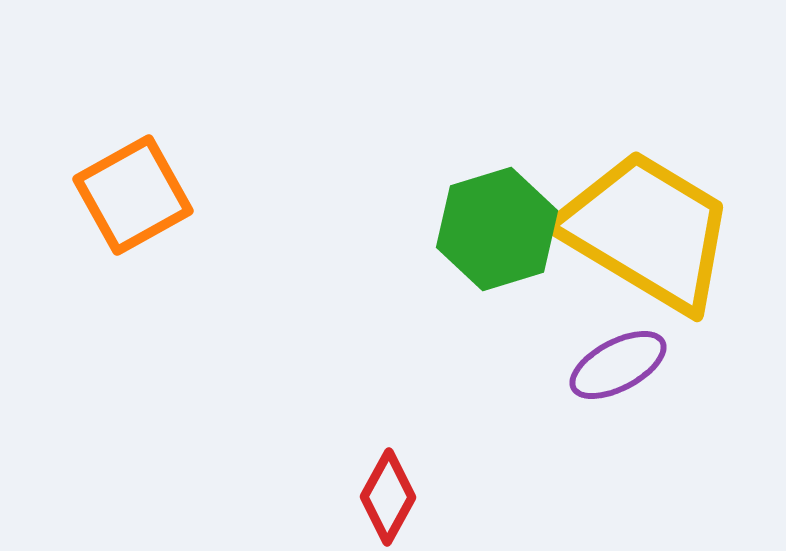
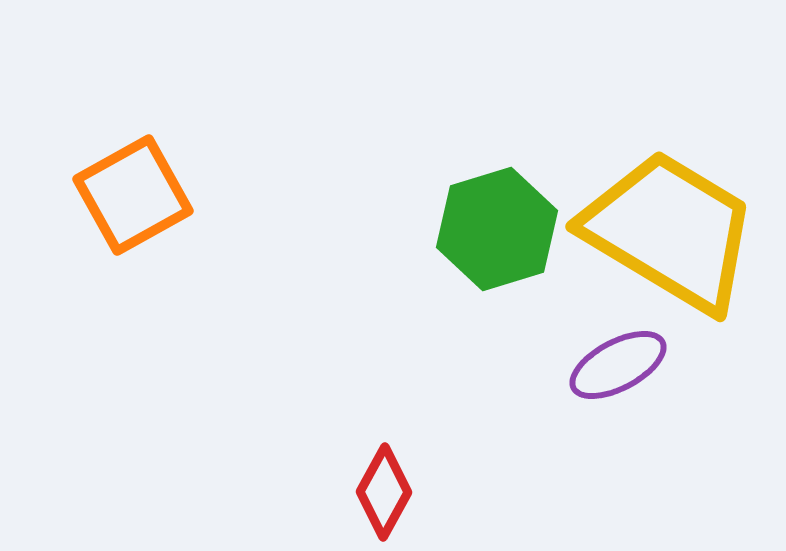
yellow trapezoid: moved 23 px right
red diamond: moved 4 px left, 5 px up
